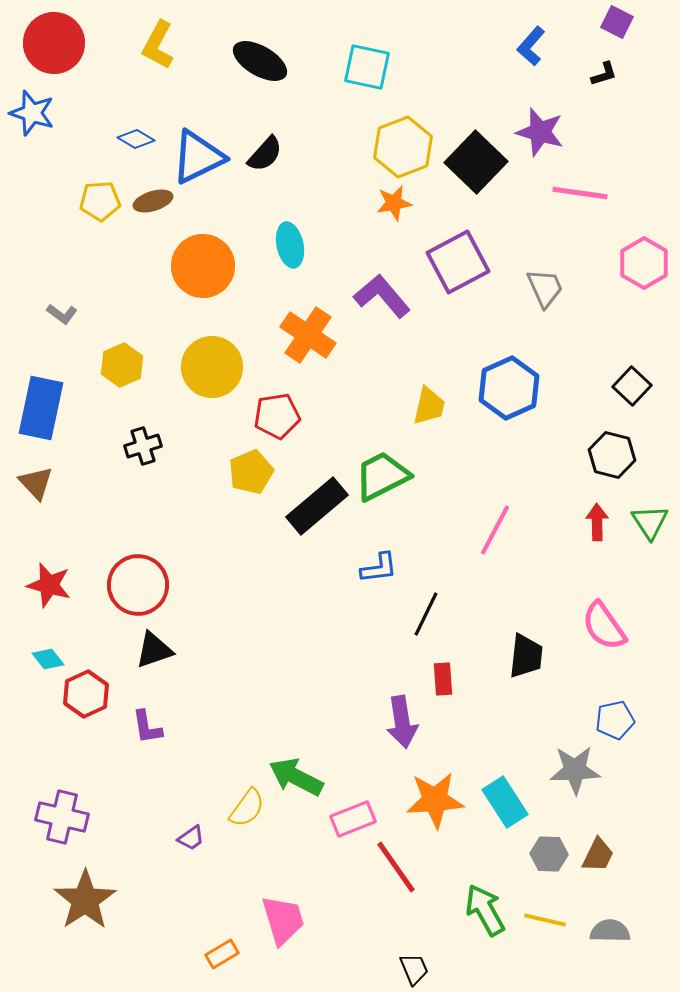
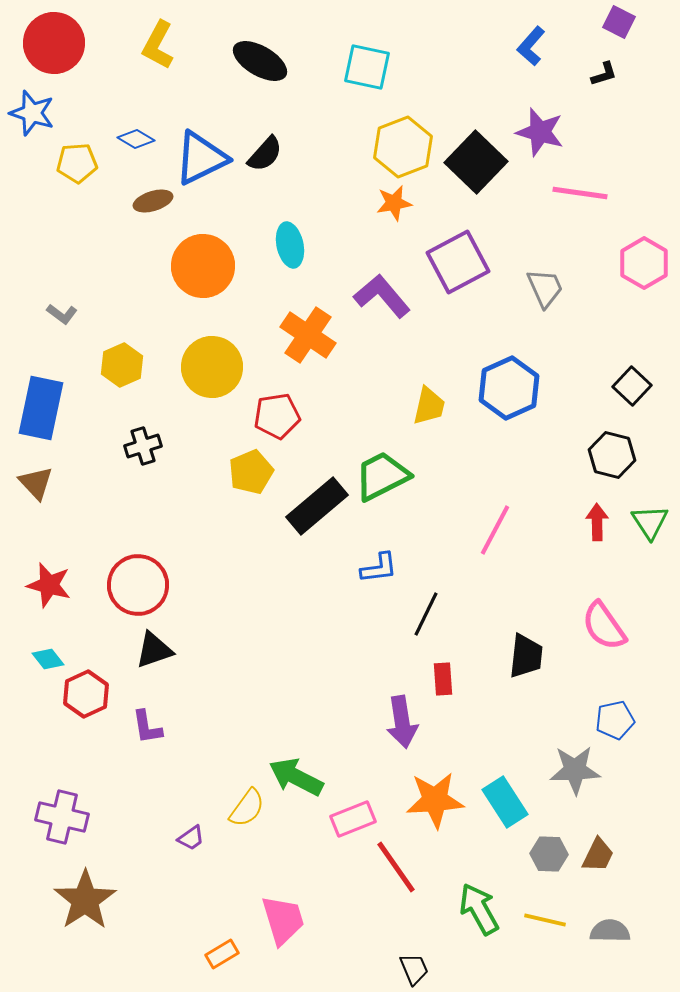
purple square at (617, 22): moved 2 px right
blue triangle at (198, 157): moved 3 px right, 1 px down
yellow pentagon at (100, 201): moved 23 px left, 38 px up
green arrow at (485, 910): moved 6 px left, 1 px up
